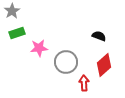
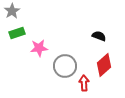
gray circle: moved 1 px left, 4 px down
